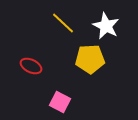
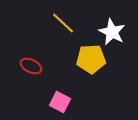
white star: moved 6 px right, 6 px down
yellow pentagon: moved 1 px right
